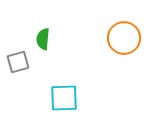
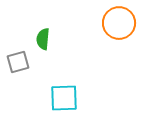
orange circle: moved 5 px left, 15 px up
